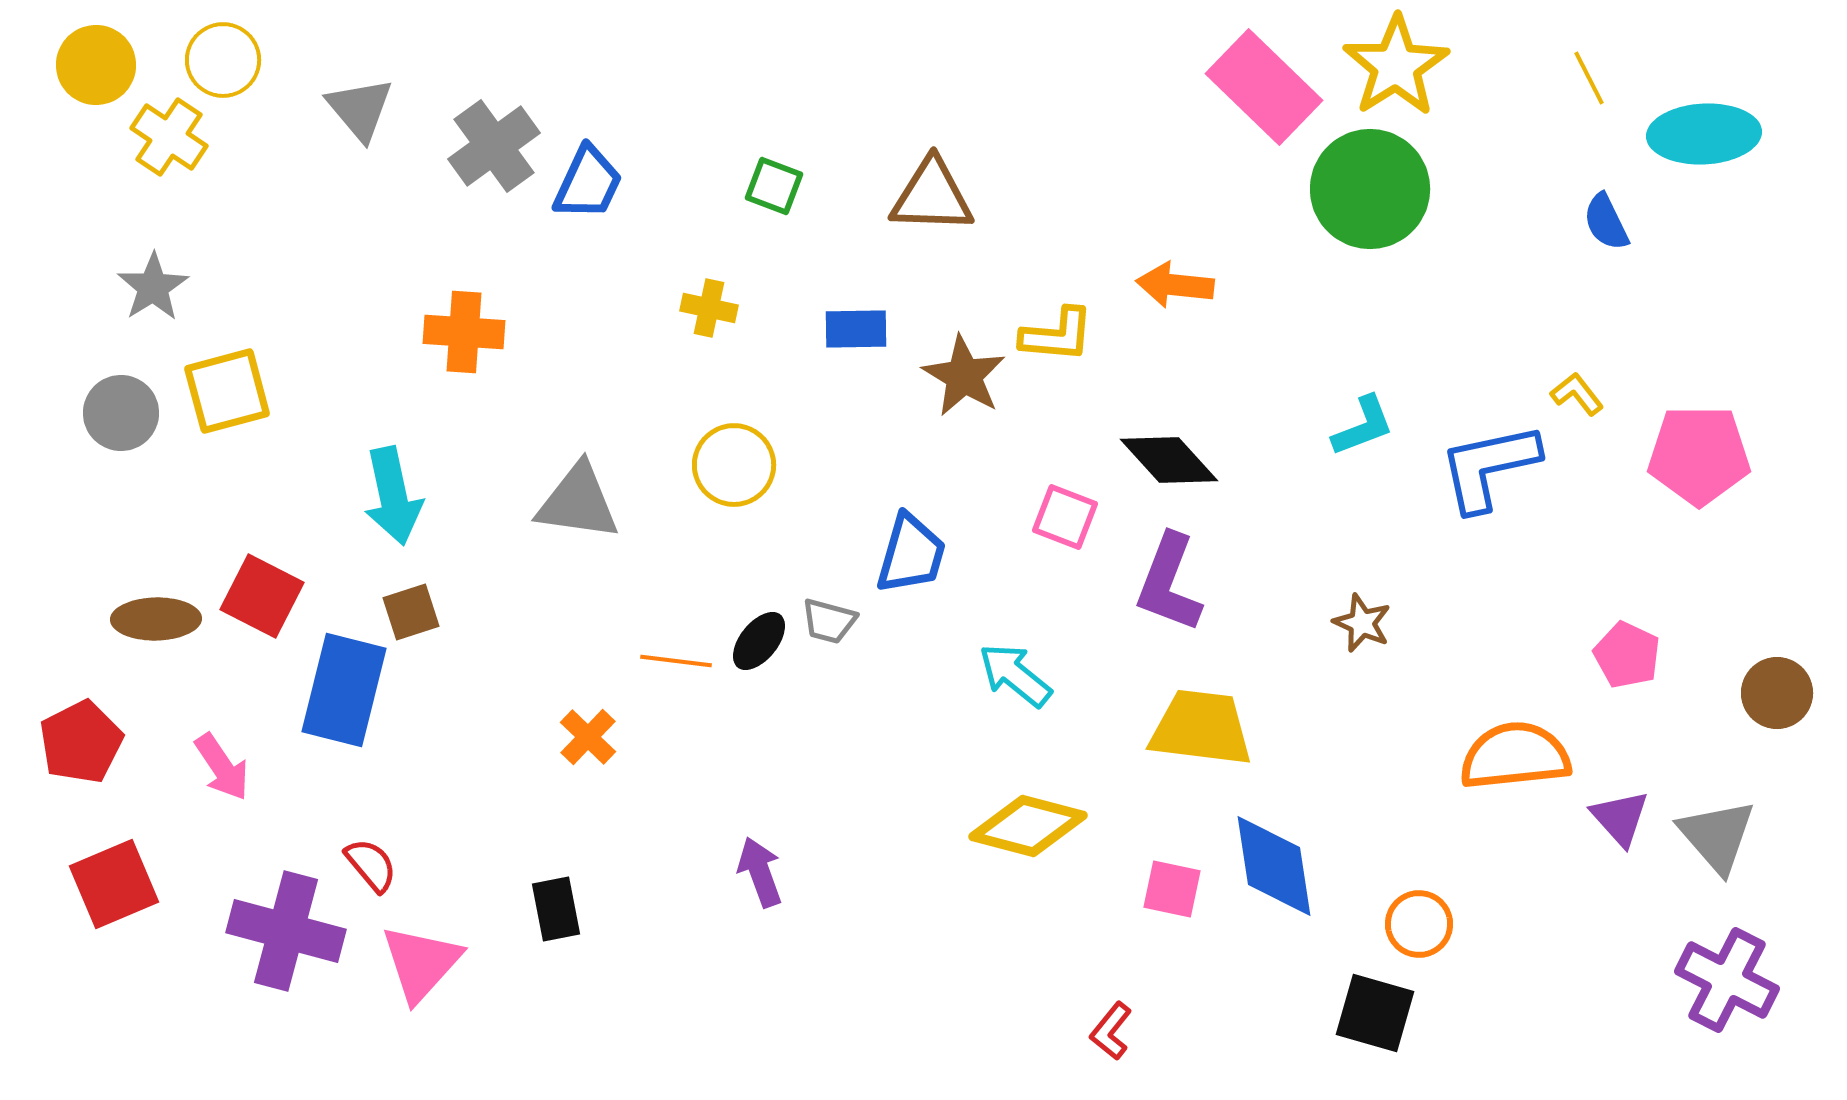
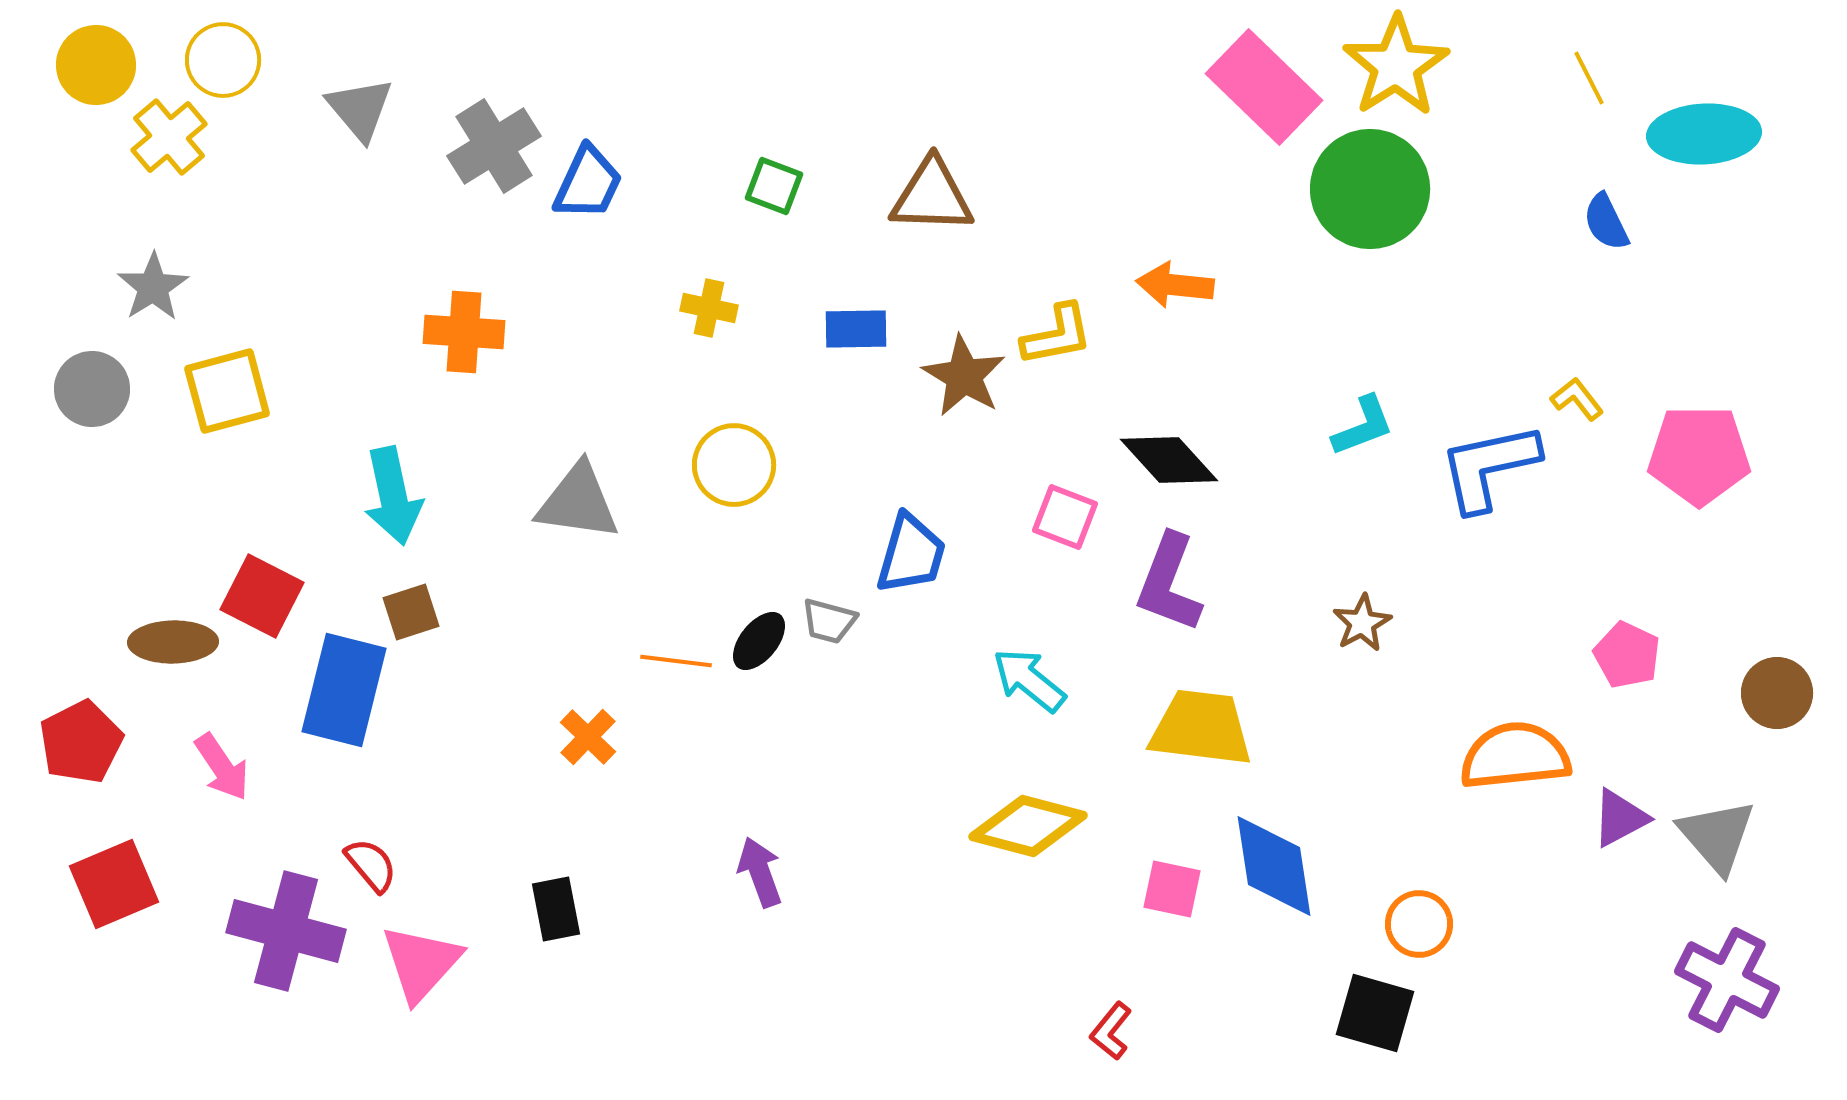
yellow cross at (169, 137): rotated 16 degrees clockwise
gray cross at (494, 146): rotated 4 degrees clockwise
yellow L-shape at (1057, 335): rotated 16 degrees counterclockwise
yellow L-shape at (1577, 394): moved 5 px down
gray circle at (121, 413): moved 29 px left, 24 px up
brown ellipse at (156, 619): moved 17 px right, 23 px down
brown star at (1362, 623): rotated 20 degrees clockwise
cyan arrow at (1015, 675): moved 14 px right, 5 px down
purple triangle at (1620, 818): rotated 44 degrees clockwise
